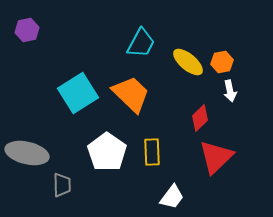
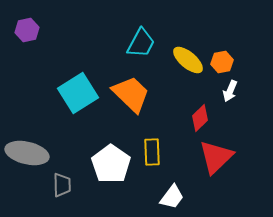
yellow ellipse: moved 2 px up
white arrow: rotated 35 degrees clockwise
white pentagon: moved 4 px right, 12 px down
